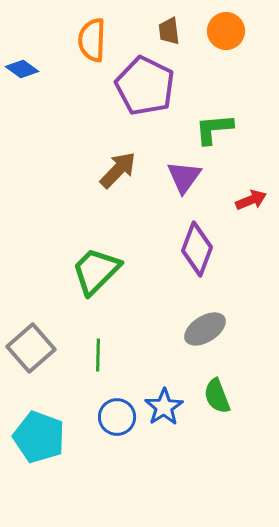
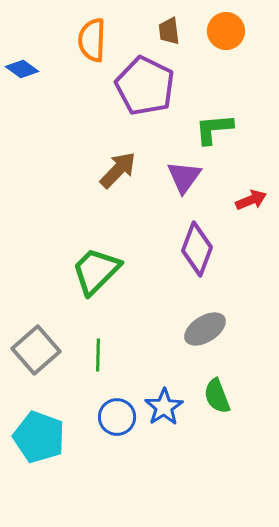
gray square: moved 5 px right, 2 px down
